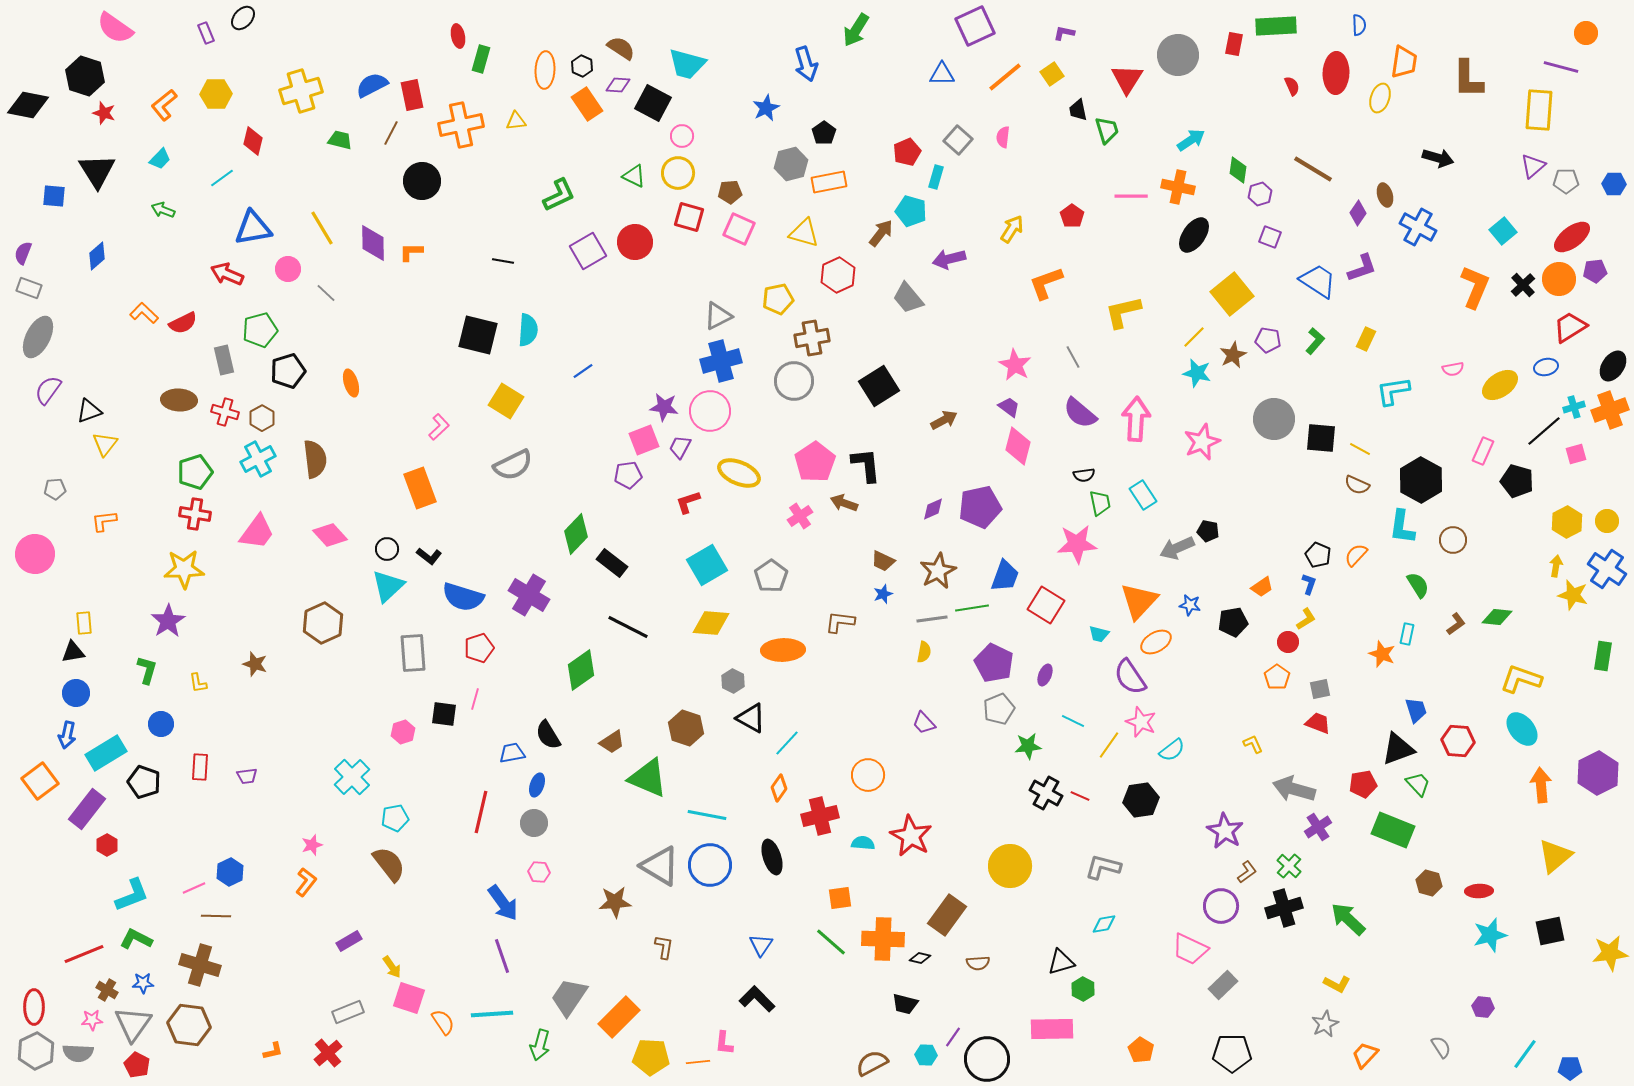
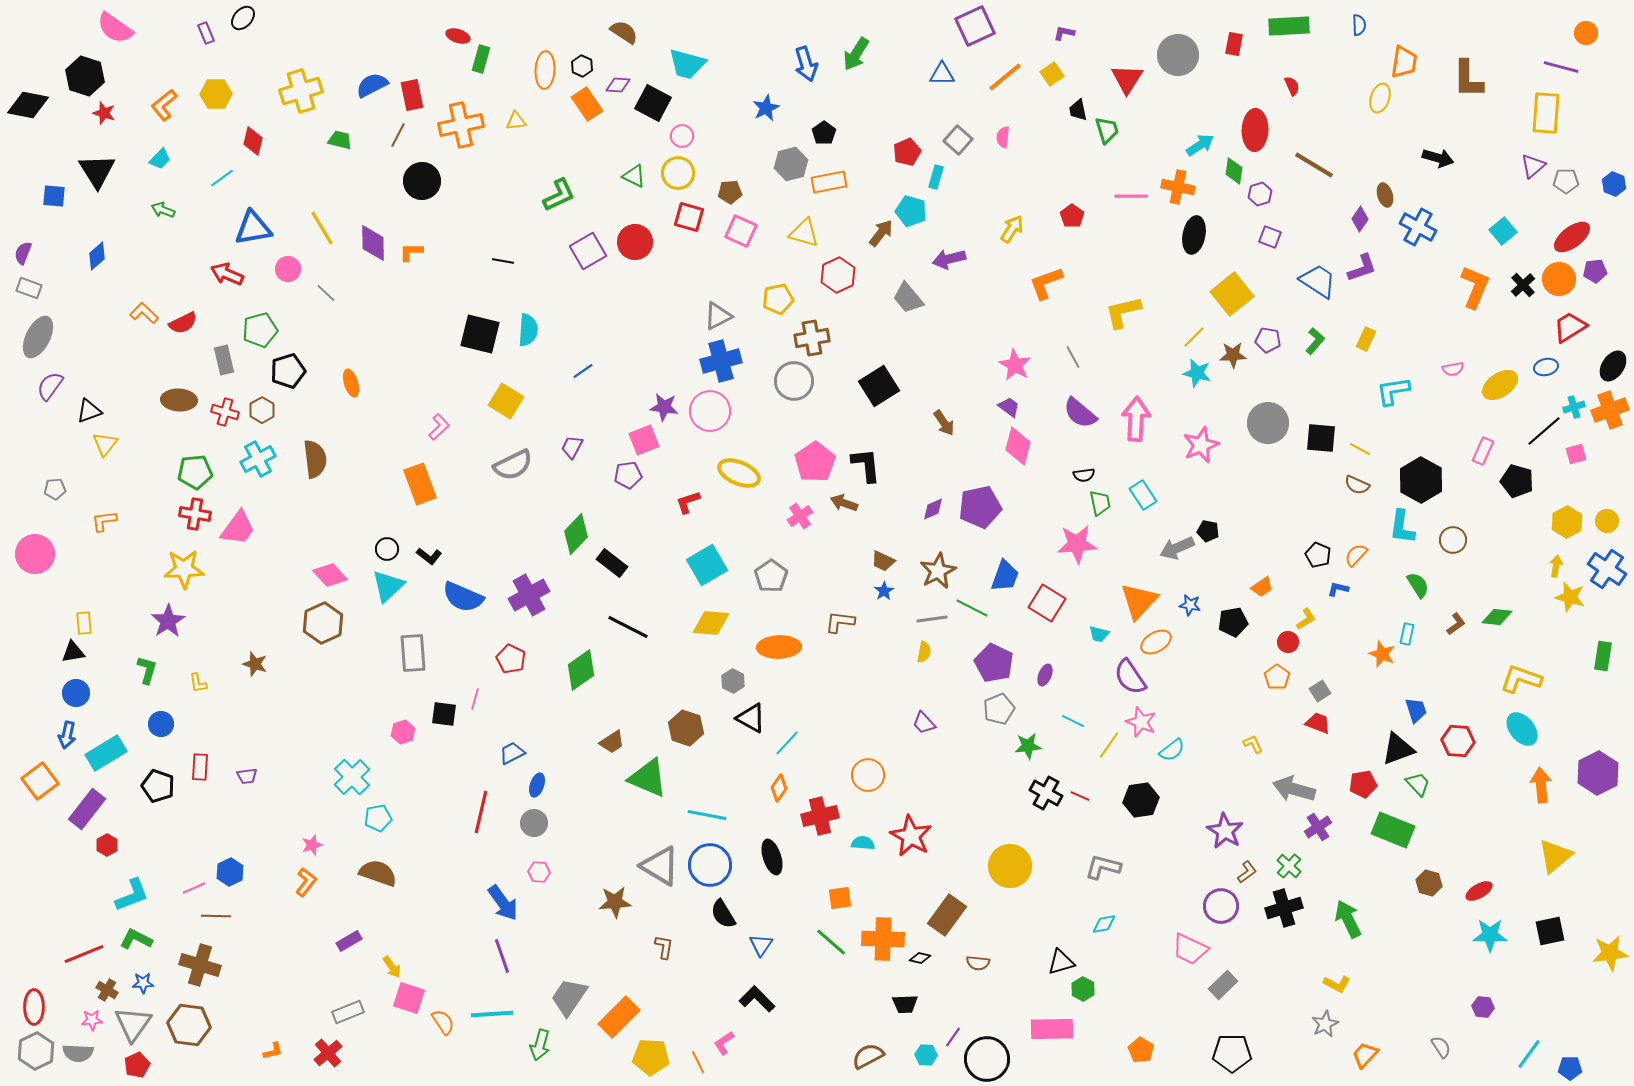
green rectangle at (1276, 26): moved 13 px right
green arrow at (856, 30): moved 24 px down
red ellipse at (458, 36): rotated 60 degrees counterclockwise
brown semicircle at (621, 48): moved 3 px right, 16 px up
red ellipse at (1336, 73): moved 81 px left, 57 px down
yellow rectangle at (1539, 110): moved 7 px right, 3 px down
brown line at (391, 133): moved 7 px right, 2 px down
cyan arrow at (1191, 140): moved 9 px right, 5 px down
brown line at (1313, 169): moved 1 px right, 4 px up
green diamond at (1238, 170): moved 4 px left, 1 px down
blue hexagon at (1614, 184): rotated 20 degrees clockwise
purple diamond at (1358, 213): moved 2 px right, 6 px down
pink square at (739, 229): moved 2 px right, 2 px down
black ellipse at (1194, 235): rotated 24 degrees counterclockwise
black square at (478, 335): moved 2 px right, 1 px up
brown star at (1233, 355): rotated 24 degrees clockwise
purple semicircle at (48, 390): moved 2 px right, 4 px up
brown hexagon at (262, 418): moved 8 px up
gray circle at (1274, 419): moved 6 px left, 4 px down
brown arrow at (944, 420): moved 3 px down; rotated 84 degrees clockwise
pink star at (1202, 442): moved 1 px left, 3 px down
purple trapezoid at (680, 447): moved 108 px left
green pentagon at (195, 472): rotated 12 degrees clockwise
orange rectangle at (420, 488): moved 4 px up
pink trapezoid at (257, 532): moved 19 px left, 4 px up
pink diamond at (330, 535): moved 40 px down
blue L-shape at (1309, 584): moved 29 px right, 5 px down; rotated 95 degrees counterclockwise
blue star at (883, 594): moved 1 px right, 3 px up; rotated 12 degrees counterclockwise
purple cross at (529, 595): rotated 30 degrees clockwise
yellow star at (1573, 595): moved 3 px left, 2 px down
blue semicircle at (463, 597): rotated 6 degrees clockwise
red square at (1046, 605): moved 1 px right, 2 px up
green line at (972, 608): rotated 36 degrees clockwise
red pentagon at (479, 648): moved 32 px right, 11 px down; rotated 28 degrees counterclockwise
orange ellipse at (783, 650): moved 4 px left, 3 px up
gray square at (1320, 689): moved 2 px down; rotated 20 degrees counterclockwise
black semicircle at (548, 735): moved 175 px right, 179 px down
blue trapezoid at (512, 753): rotated 16 degrees counterclockwise
black pentagon at (144, 782): moved 14 px right, 4 px down
cyan pentagon at (395, 818): moved 17 px left
brown semicircle at (389, 864): moved 11 px left, 9 px down; rotated 33 degrees counterclockwise
red ellipse at (1479, 891): rotated 28 degrees counterclockwise
green arrow at (1348, 919): rotated 21 degrees clockwise
cyan star at (1490, 935): rotated 16 degrees clockwise
brown semicircle at (978, 963): rotated 10 degrees clockwise
black trapezoid at (905, 1004): rotated 16 degrees counterclockwise
pink L-shape at (724, 1043): rotated 50 degrees clockwise
cyan line at (1525, 1054): moved 4 px right
orange line at (698, 1062): rotated 70 degrees clockwise
brown semicircle at (872, 1063): moved 4 px left, 7 px up
red pentagon at (137, 1065): rotated 20 degrees clockwise
